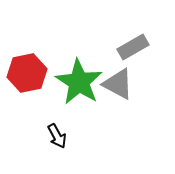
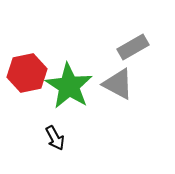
green star: moved 10 px left, 4 px down
black arrow: moved 2 px left, 2 px down
